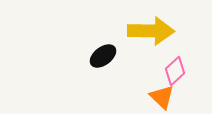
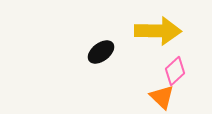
yellow arrow: moved 7 px right
black ellipse: moved 2 px left, 4 px up
